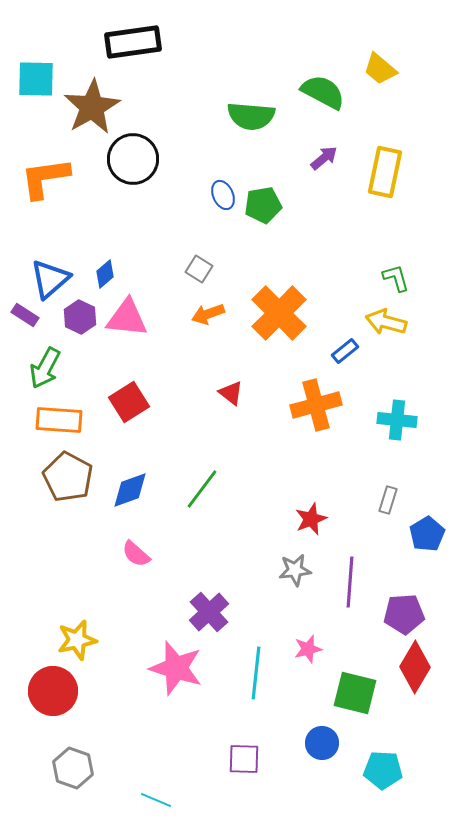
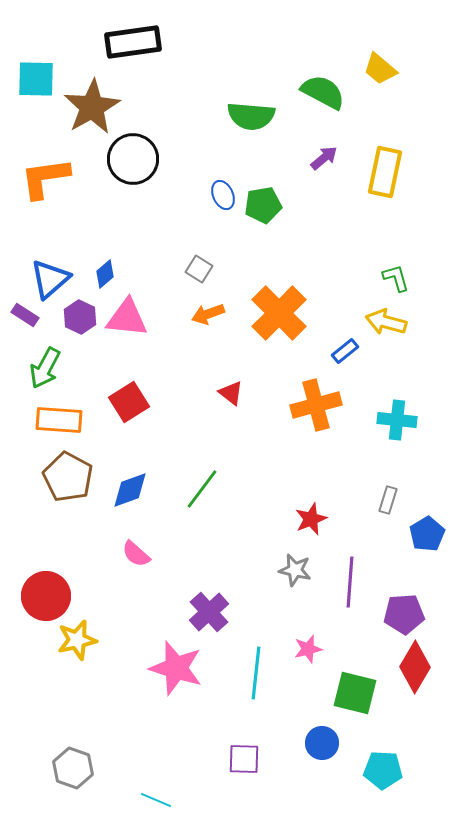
gray star at (295, 570): rotated 20 degrees clockwise
red circle at (53, 691): moved 7 px left, 95 px up
